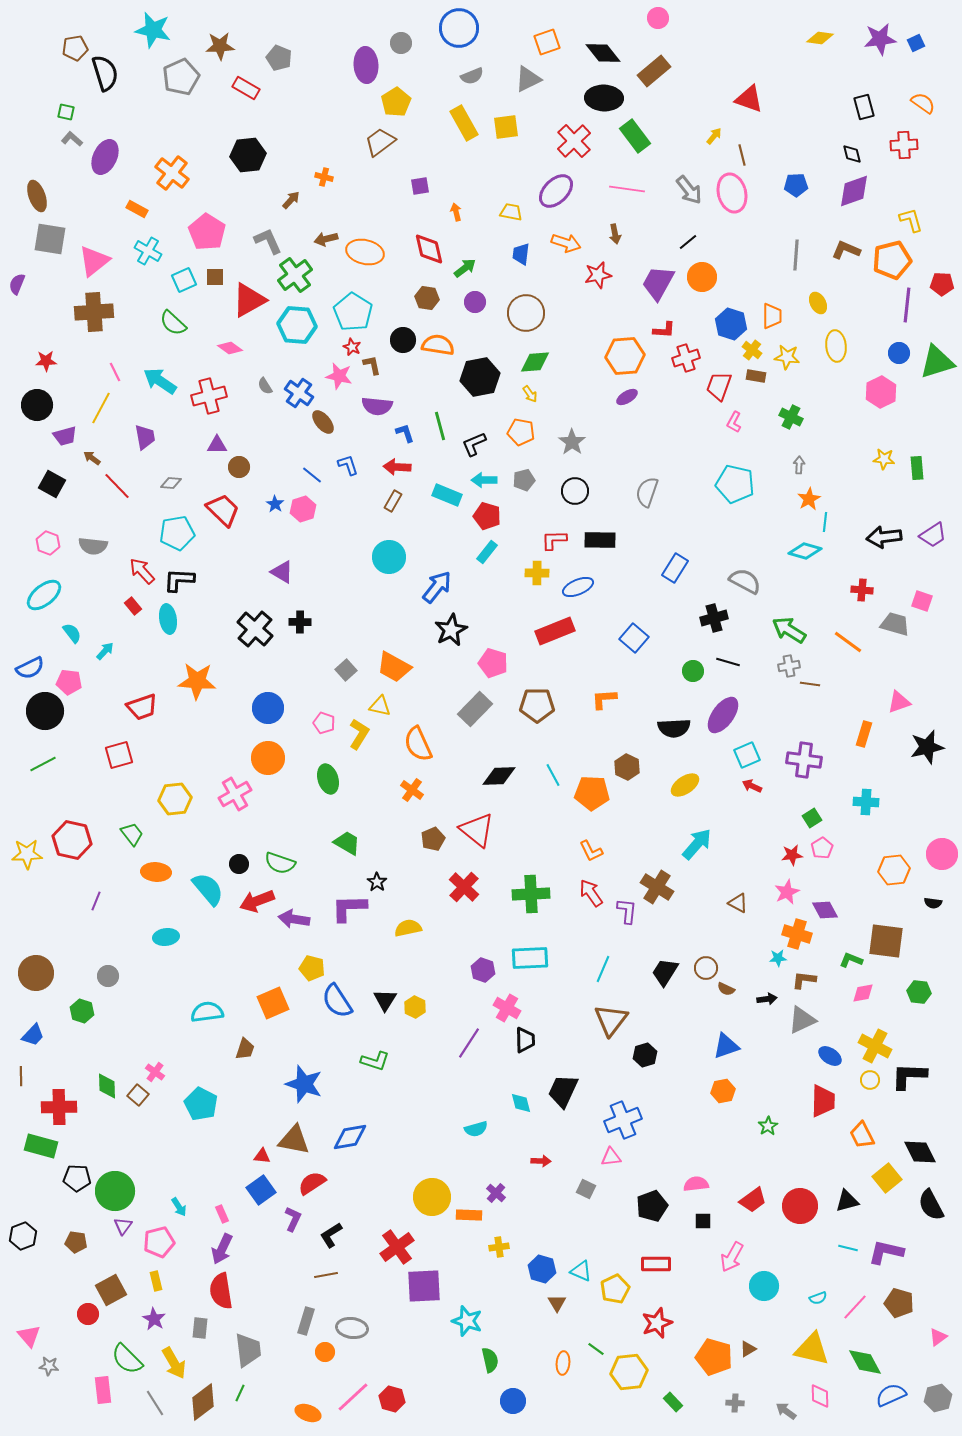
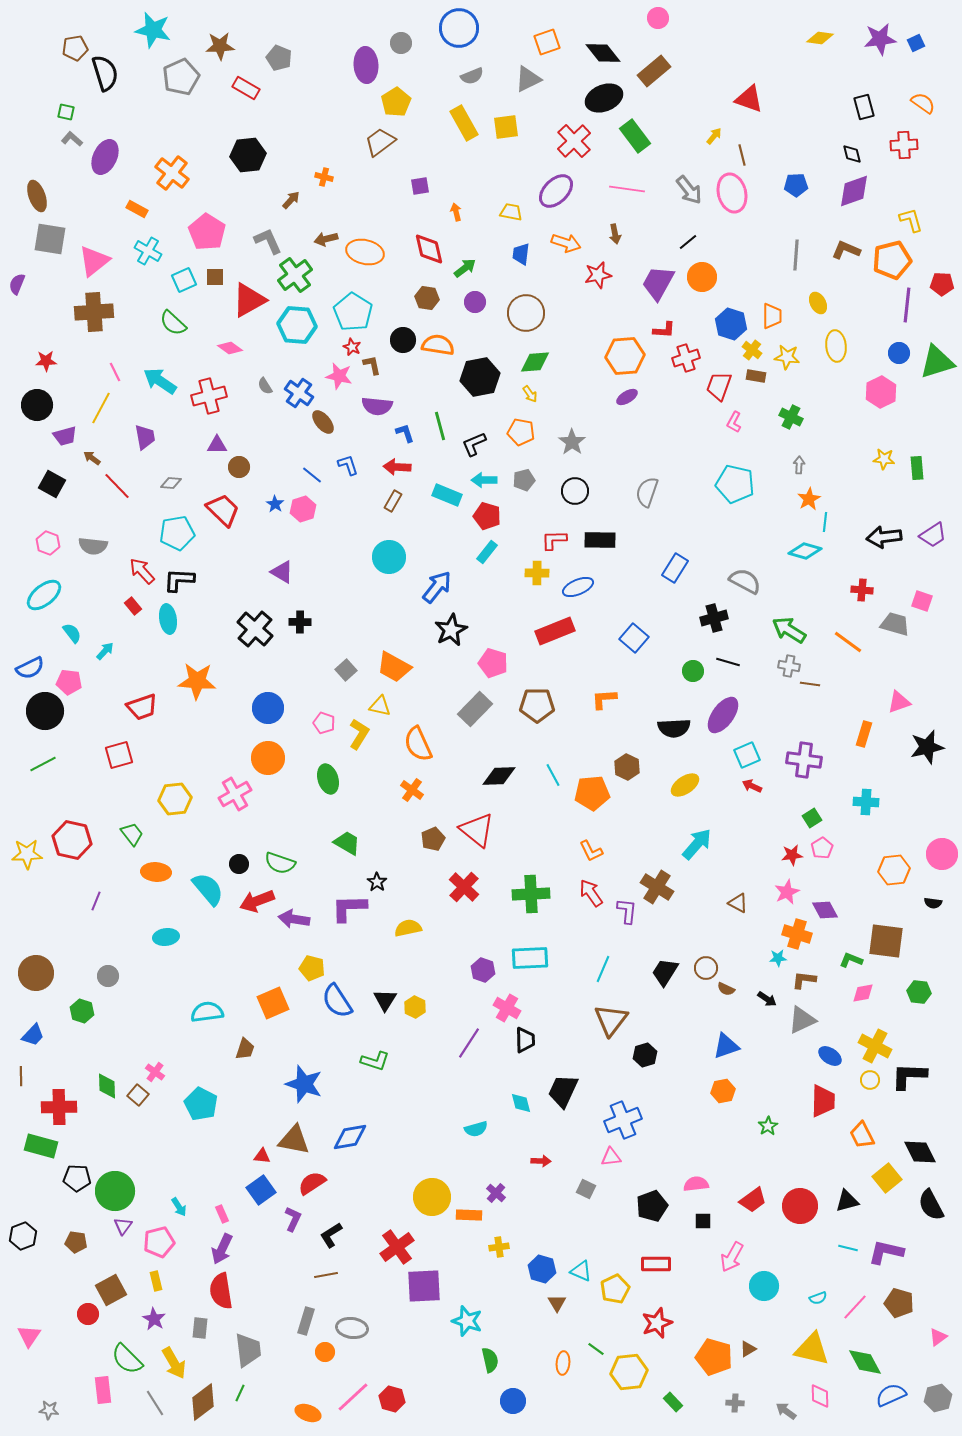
black ellipse at (604, 98): rotated 24 degrees counterclockwise
gray cross at (789, 666): rotated 20 degrees clockwise
orange pentagon at (592, 793): rotated 8 degrees counterclockwise
black arrow at (767, 999): rotated 42 degrees clockwise
pink triangle at (29, 1336): rotated 15 degrees clockwise
gray star at (49, 1366): moved 44 px down
